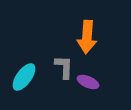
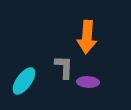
cyan ellipse: moved 4 px down
purple ellipse: rotated 20 degrees counterclockwise
